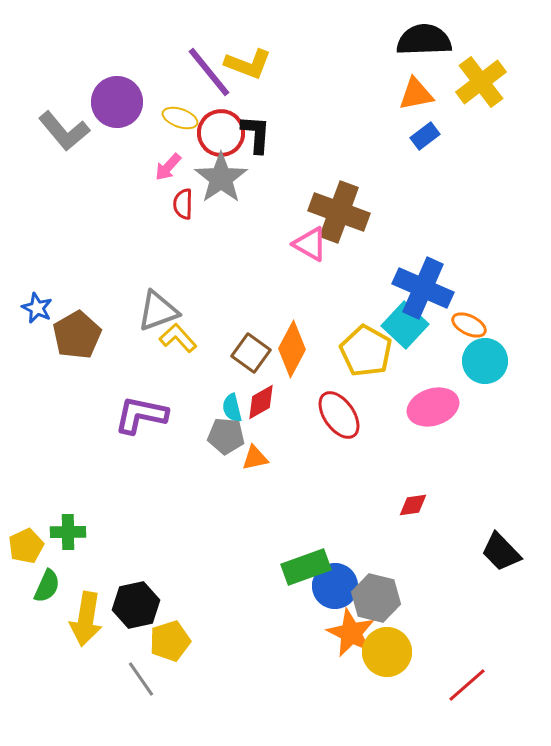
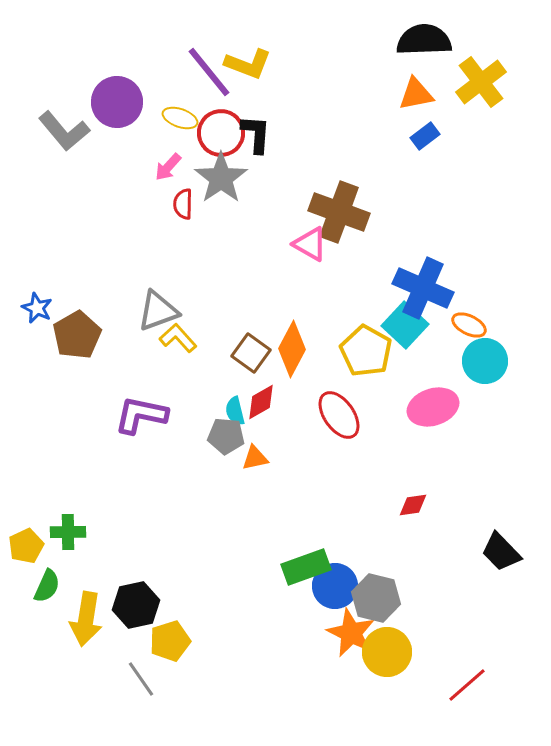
cyan semicircle at (232, 408): moved 3 px right, 3 px down
